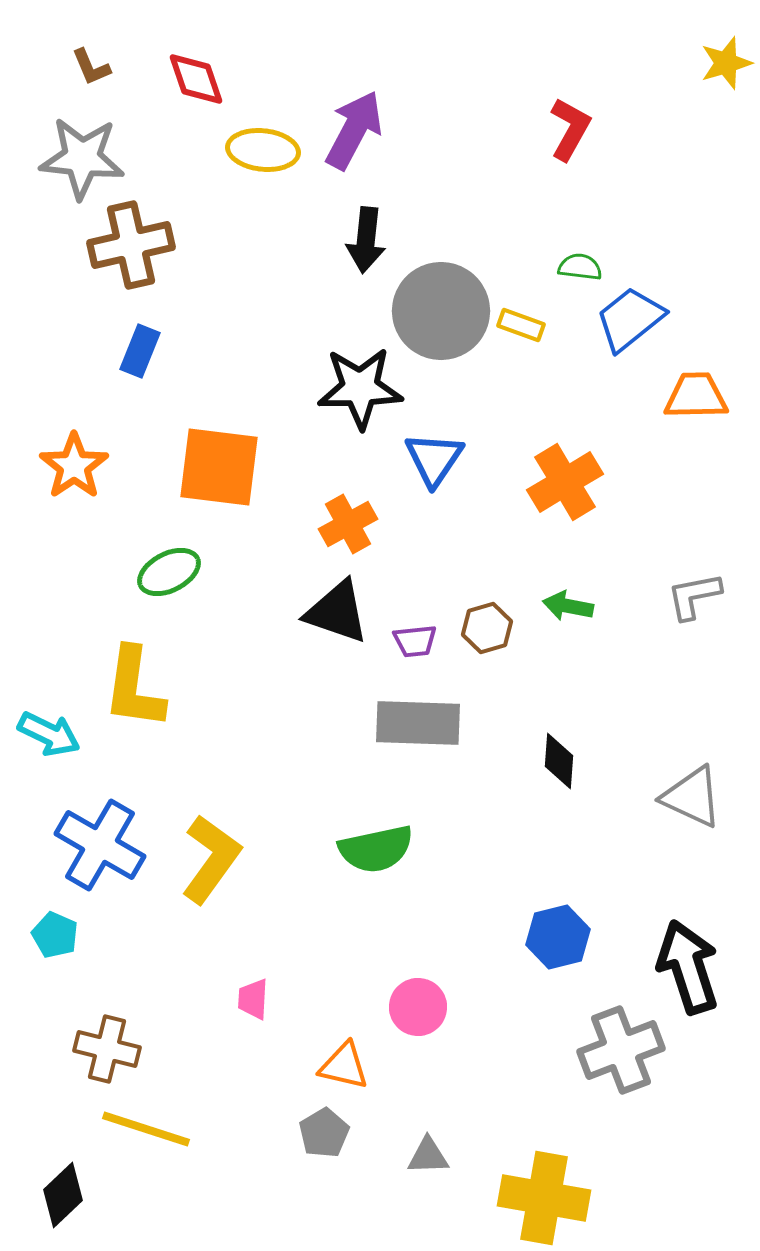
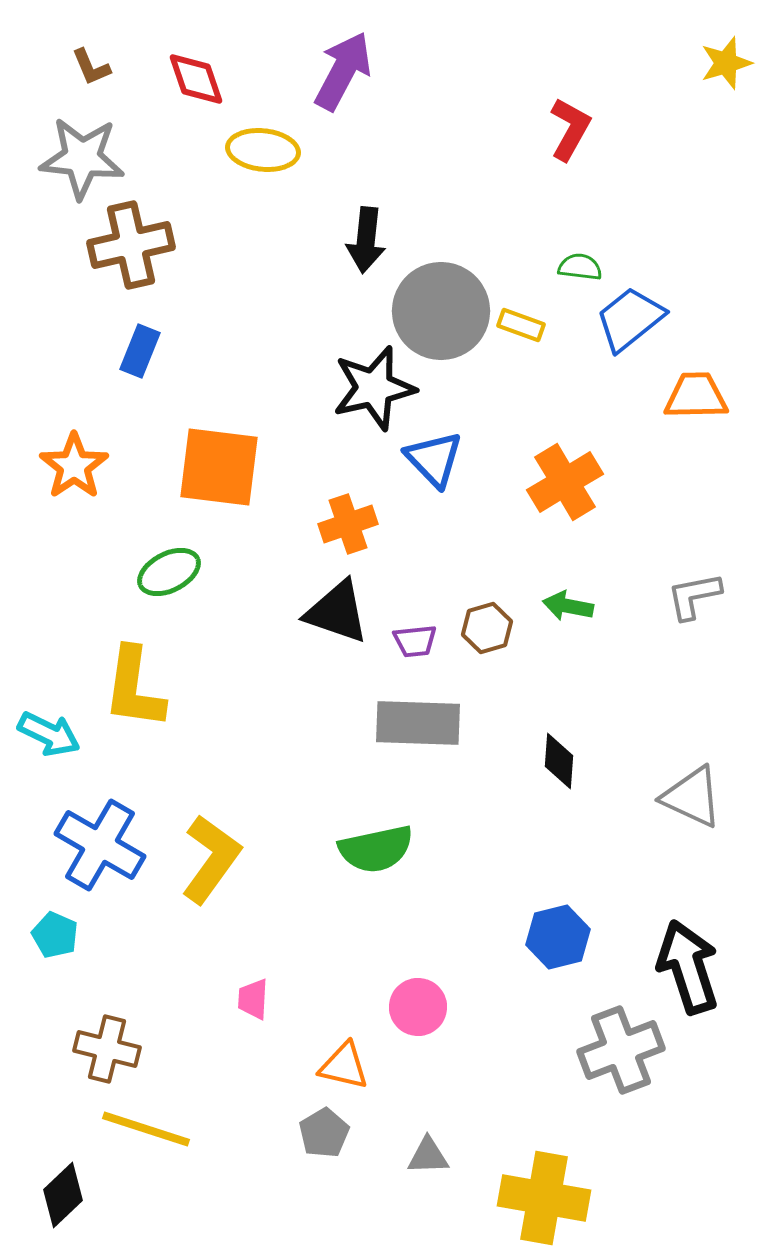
purple arrow at (354, 130): moved 11 px left, 59 px up
black star at (360, 388): moved 14 px right; rotated 12 degrees counterclockwise
blue triangle at (434, 459): rotated 18 degrees counterclockwise
orange cross at (348, 524): rotated 10 degrees clockwise
